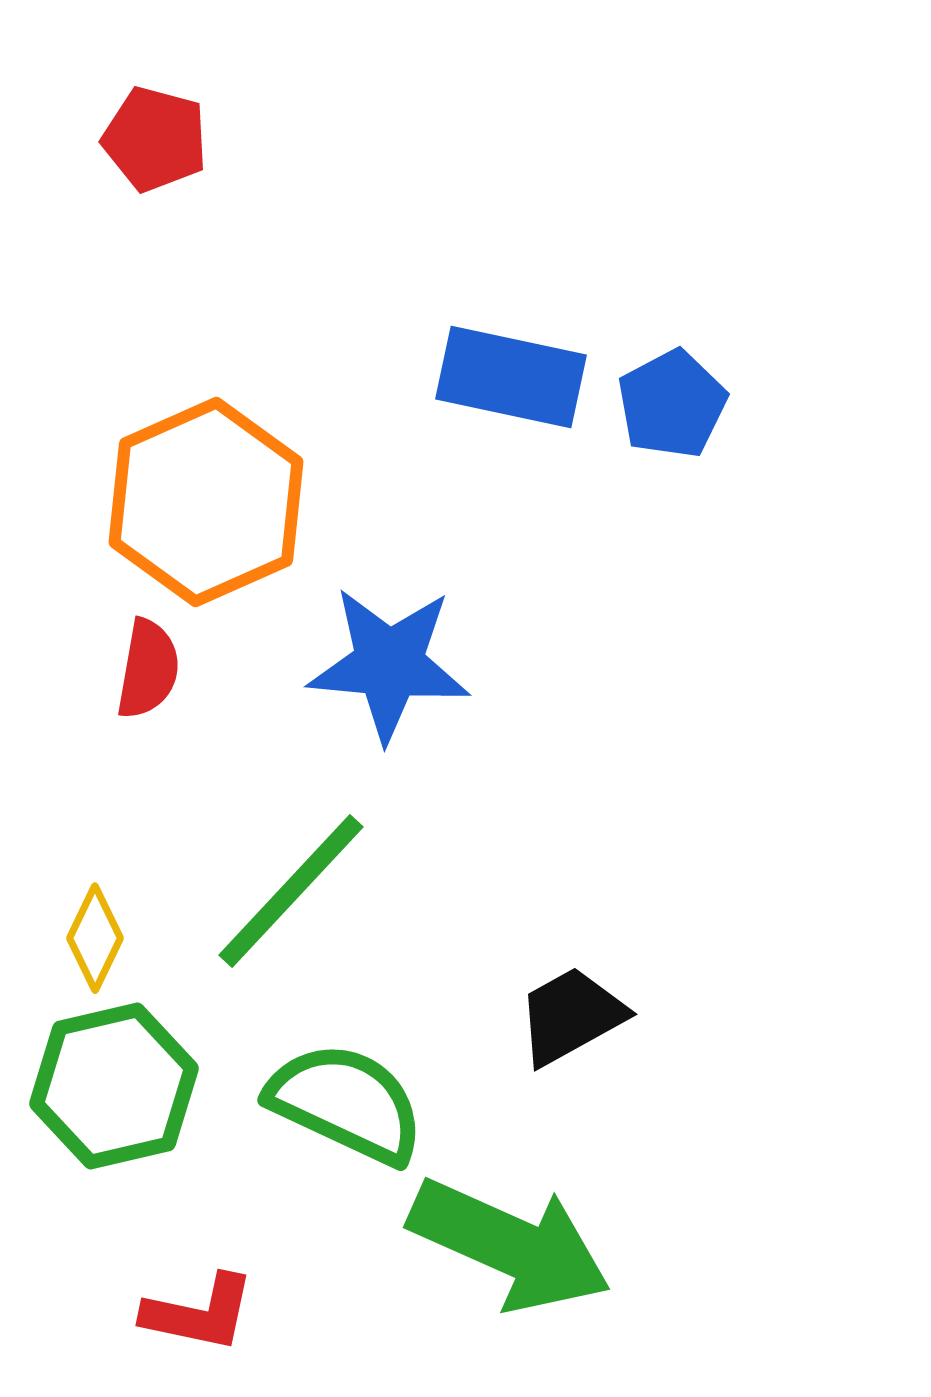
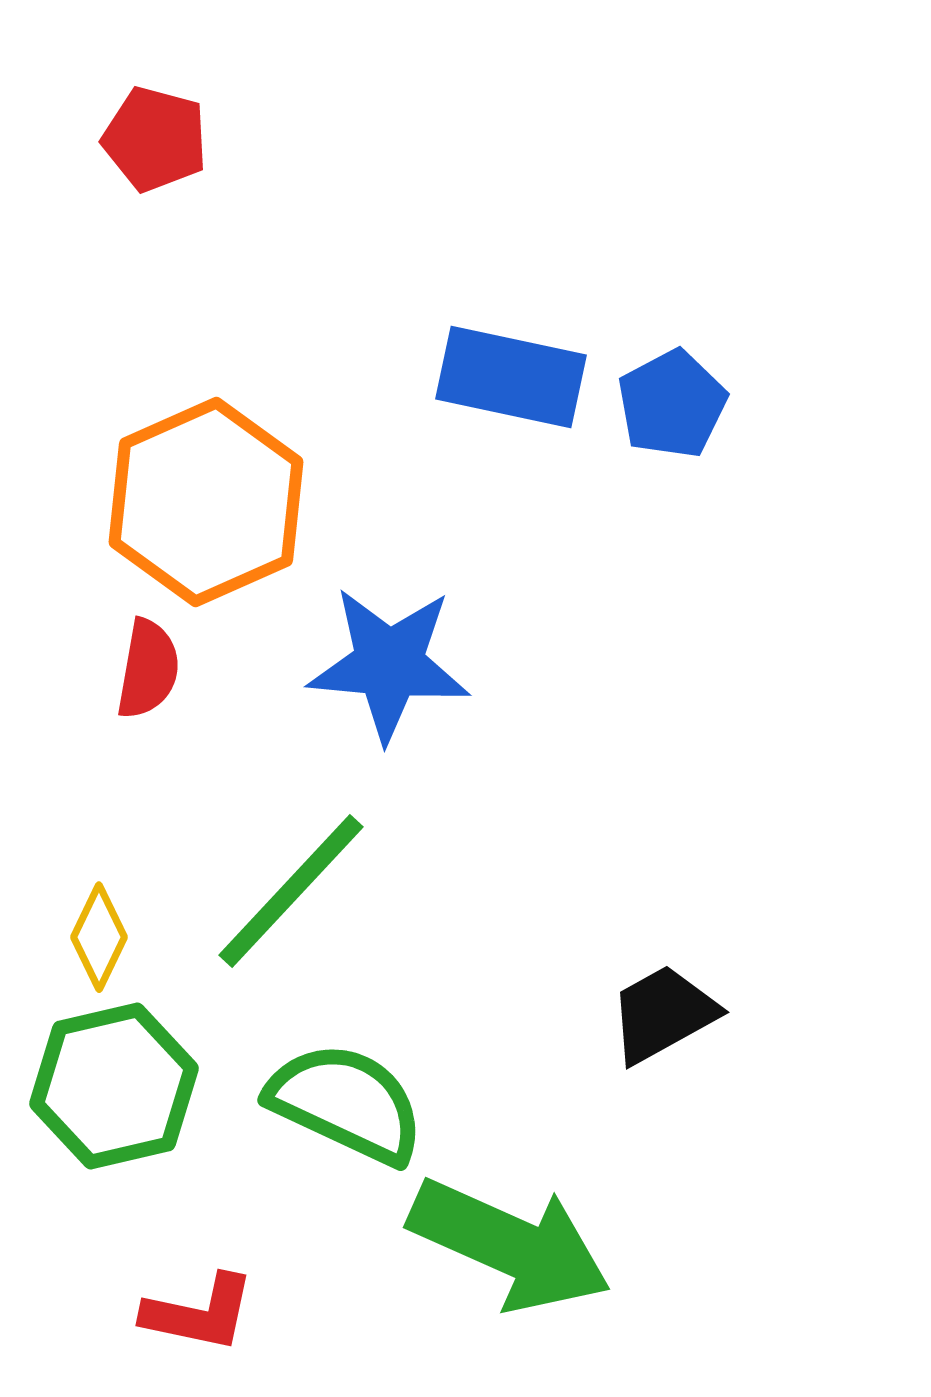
yellow diamond: moved 4 px right, 1 px up
black trapezoid: moved 92 px right, 2 px up
